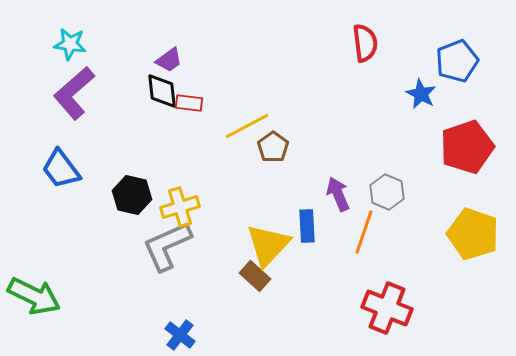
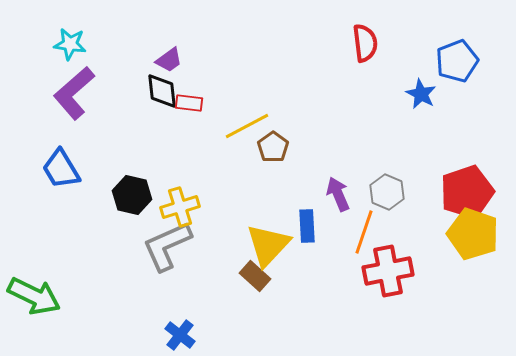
red pentagon: moved 45 px down
blue trapezoid: rotated 6 degrees clockwise
red cross: moved 1 px right, 37 px up; rotated 33 degrees counterclockwise
